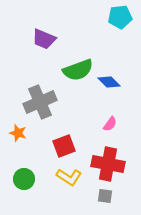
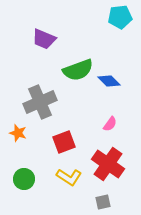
blue diamond: moved 1 px up
red square: moved 4 px up
red cross: rotated 24 degrees clockwise
gray square: moved 2 px left, 6 px down; rotated 21 degrees counterclockwise
